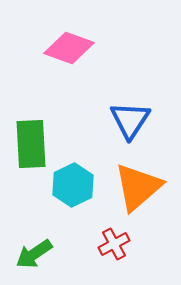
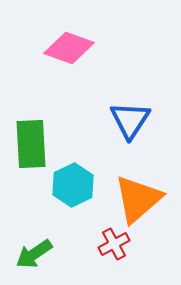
orange triangle: moved 12 px down
